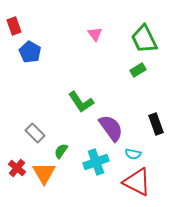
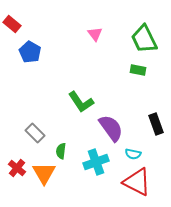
red rectangle: moved 2 px left, 2 px up; rotated 30 degrees counterclockwise
green rectangle: rotated 42 degrees clockwise
green semicircle: rotated 28 degrees counterclockwise
